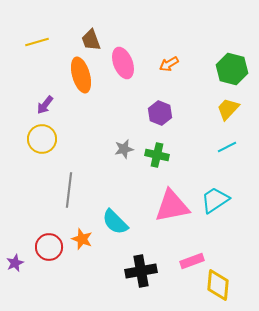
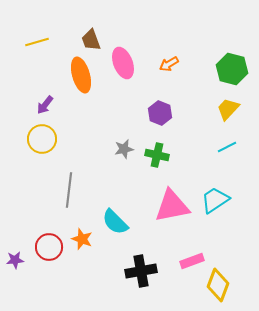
purple star: moved 3 px up; rotated 18 degrees clockwise
yellow diamond: rotated 16 degrees clockwise
